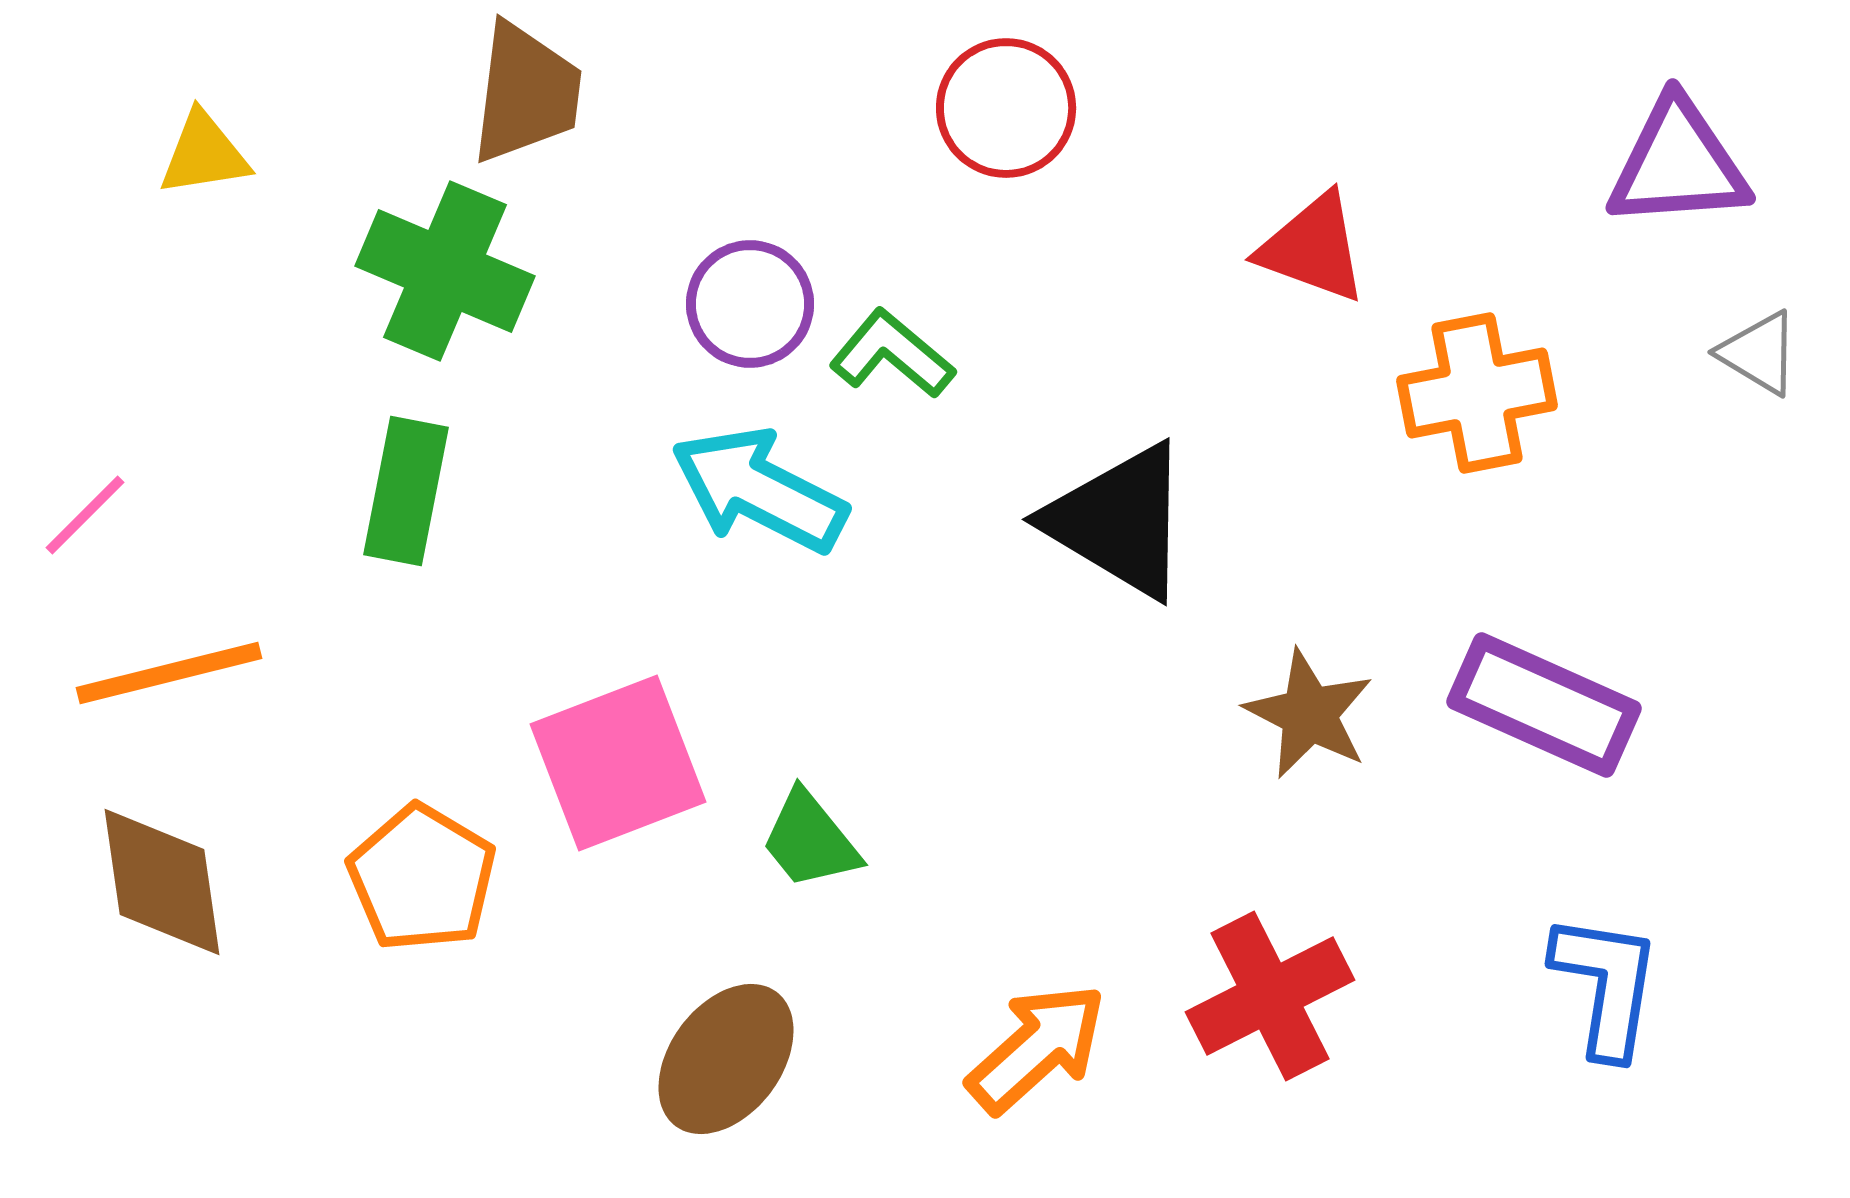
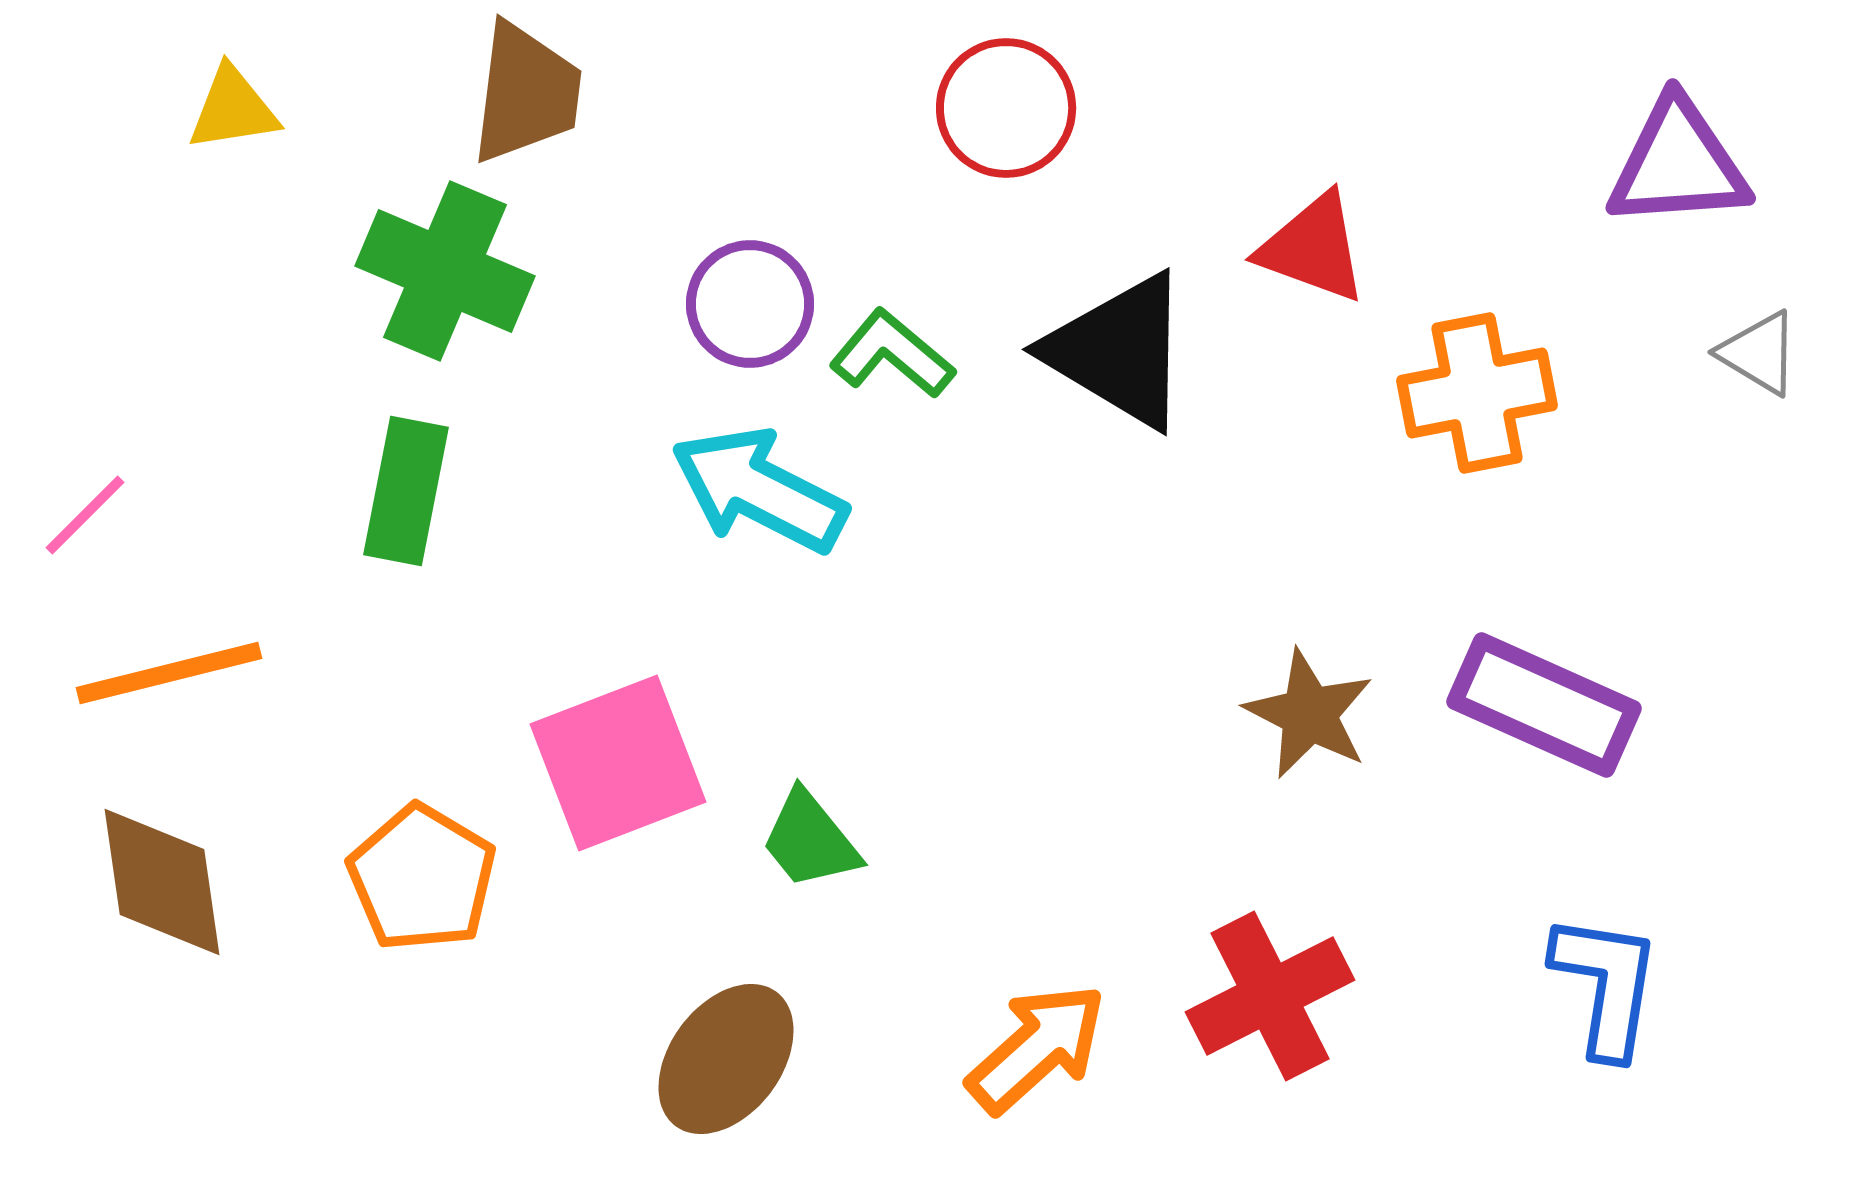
yellow triangle: moved 29 px right, 45 px up
black triangle: moved 170 px up
